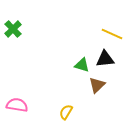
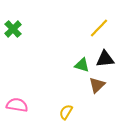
yellow line: moved 13 px left, 6 px up; rotated 70 degrees counterclockwise
